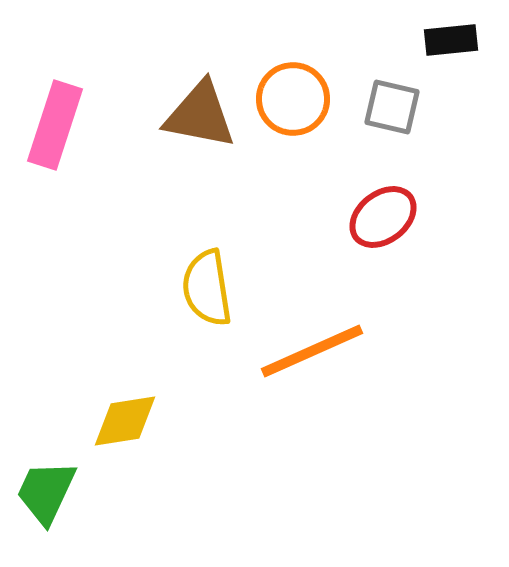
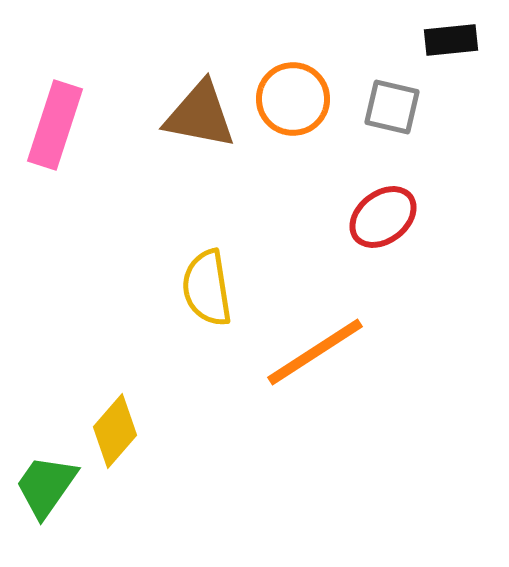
orange line: moved 3 px right, 1 px down; rotated 9 degrees counterclockwise
yellow diamond: moved 10 px left, 10 px down; rotated 40 degrees counterclockwise
green trapezoid: moved 6 px up; rotated 10 degrees clockwise
